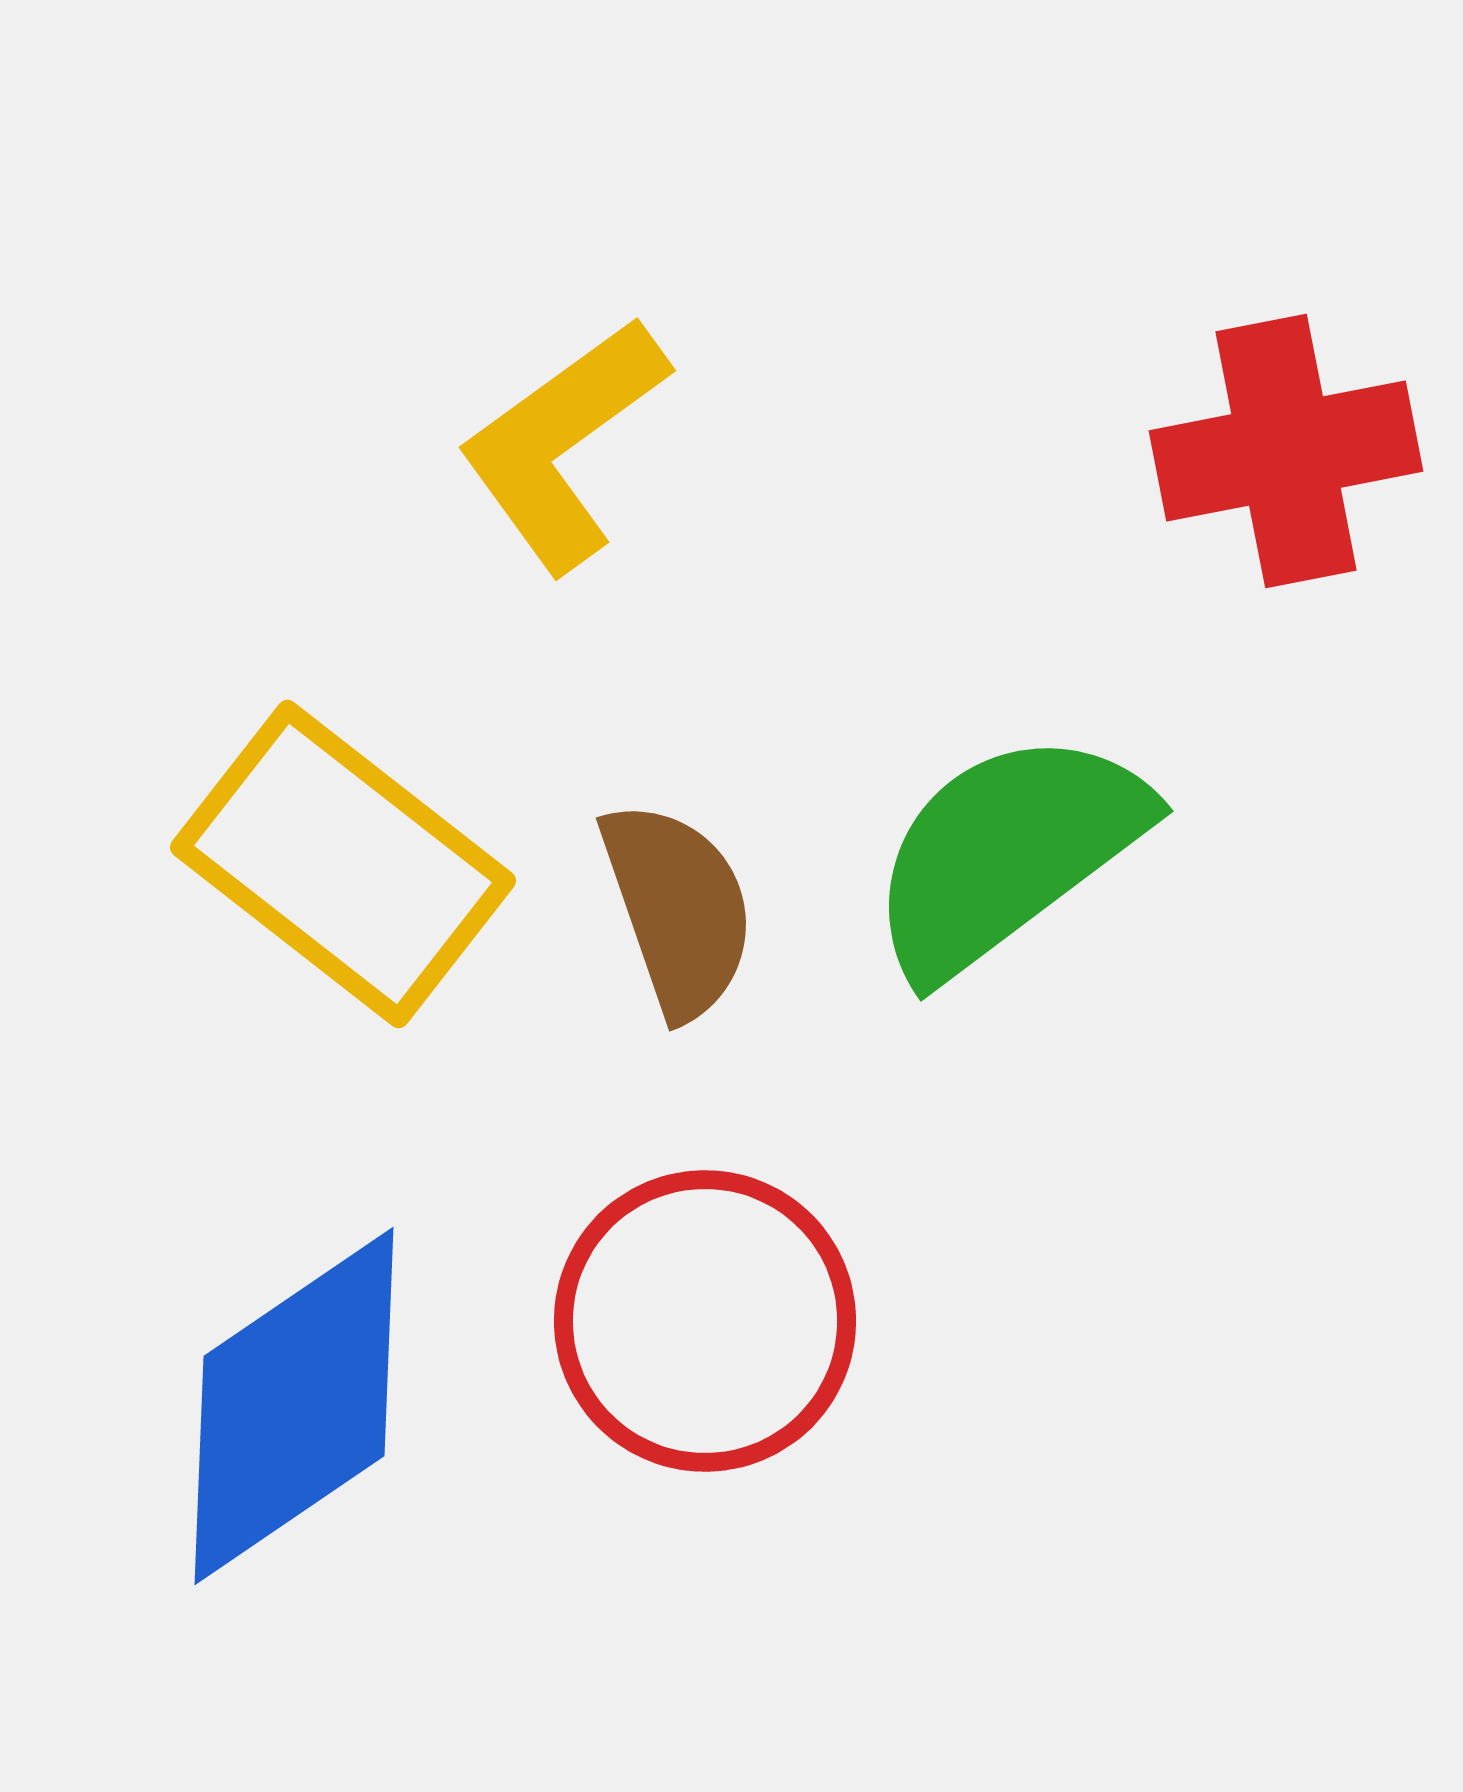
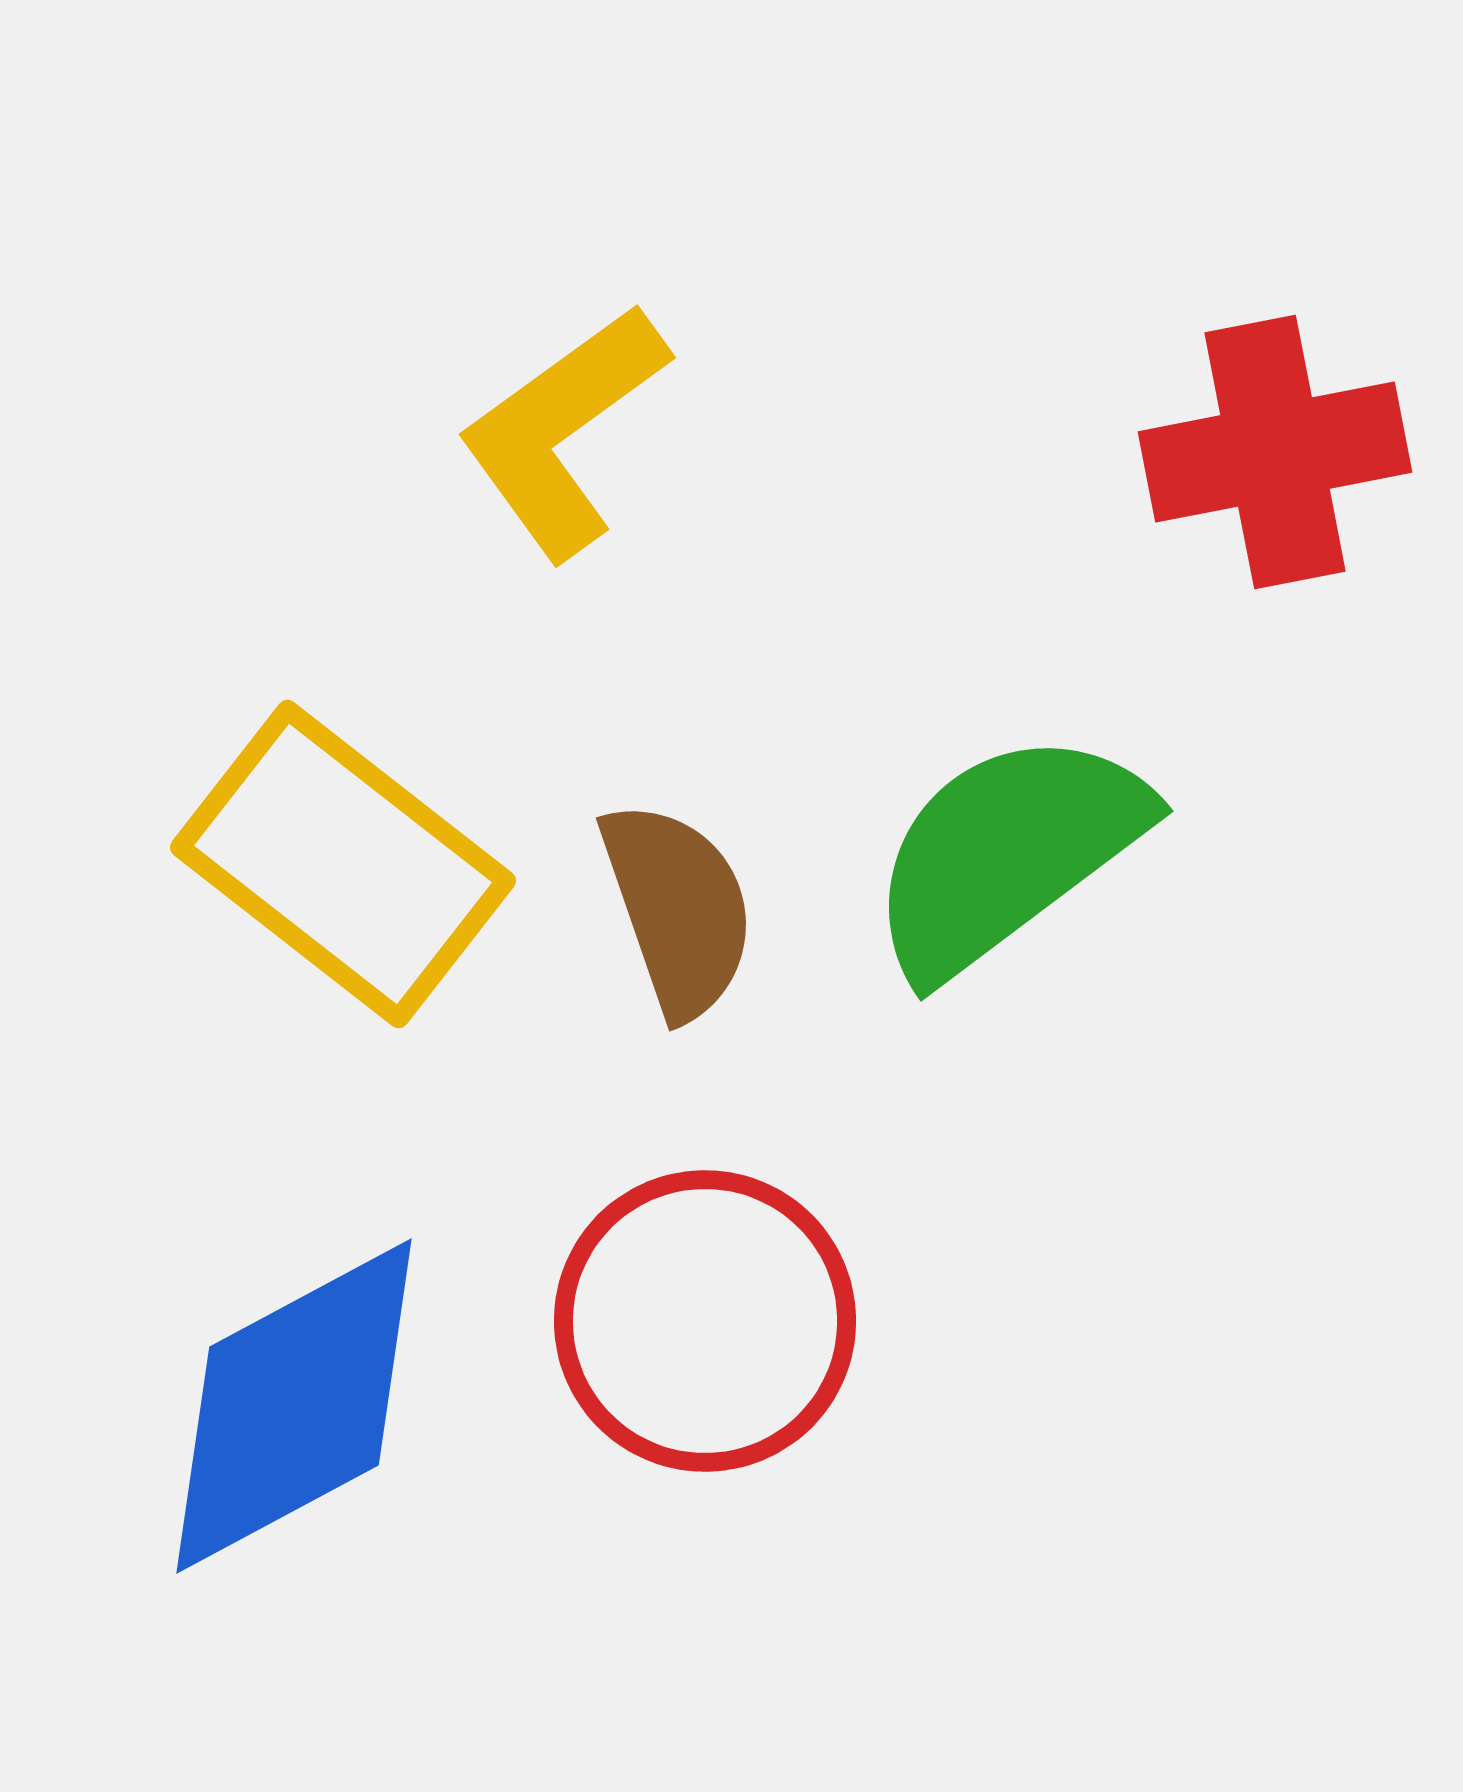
yellow L-shape: moved 13 px up
red cross: moved 11 px left, 1 px down
blue diamond: rotated 6 degrees clockwise
